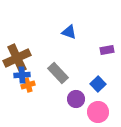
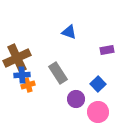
gray rectangle: rotated 10 degrees clockwise
